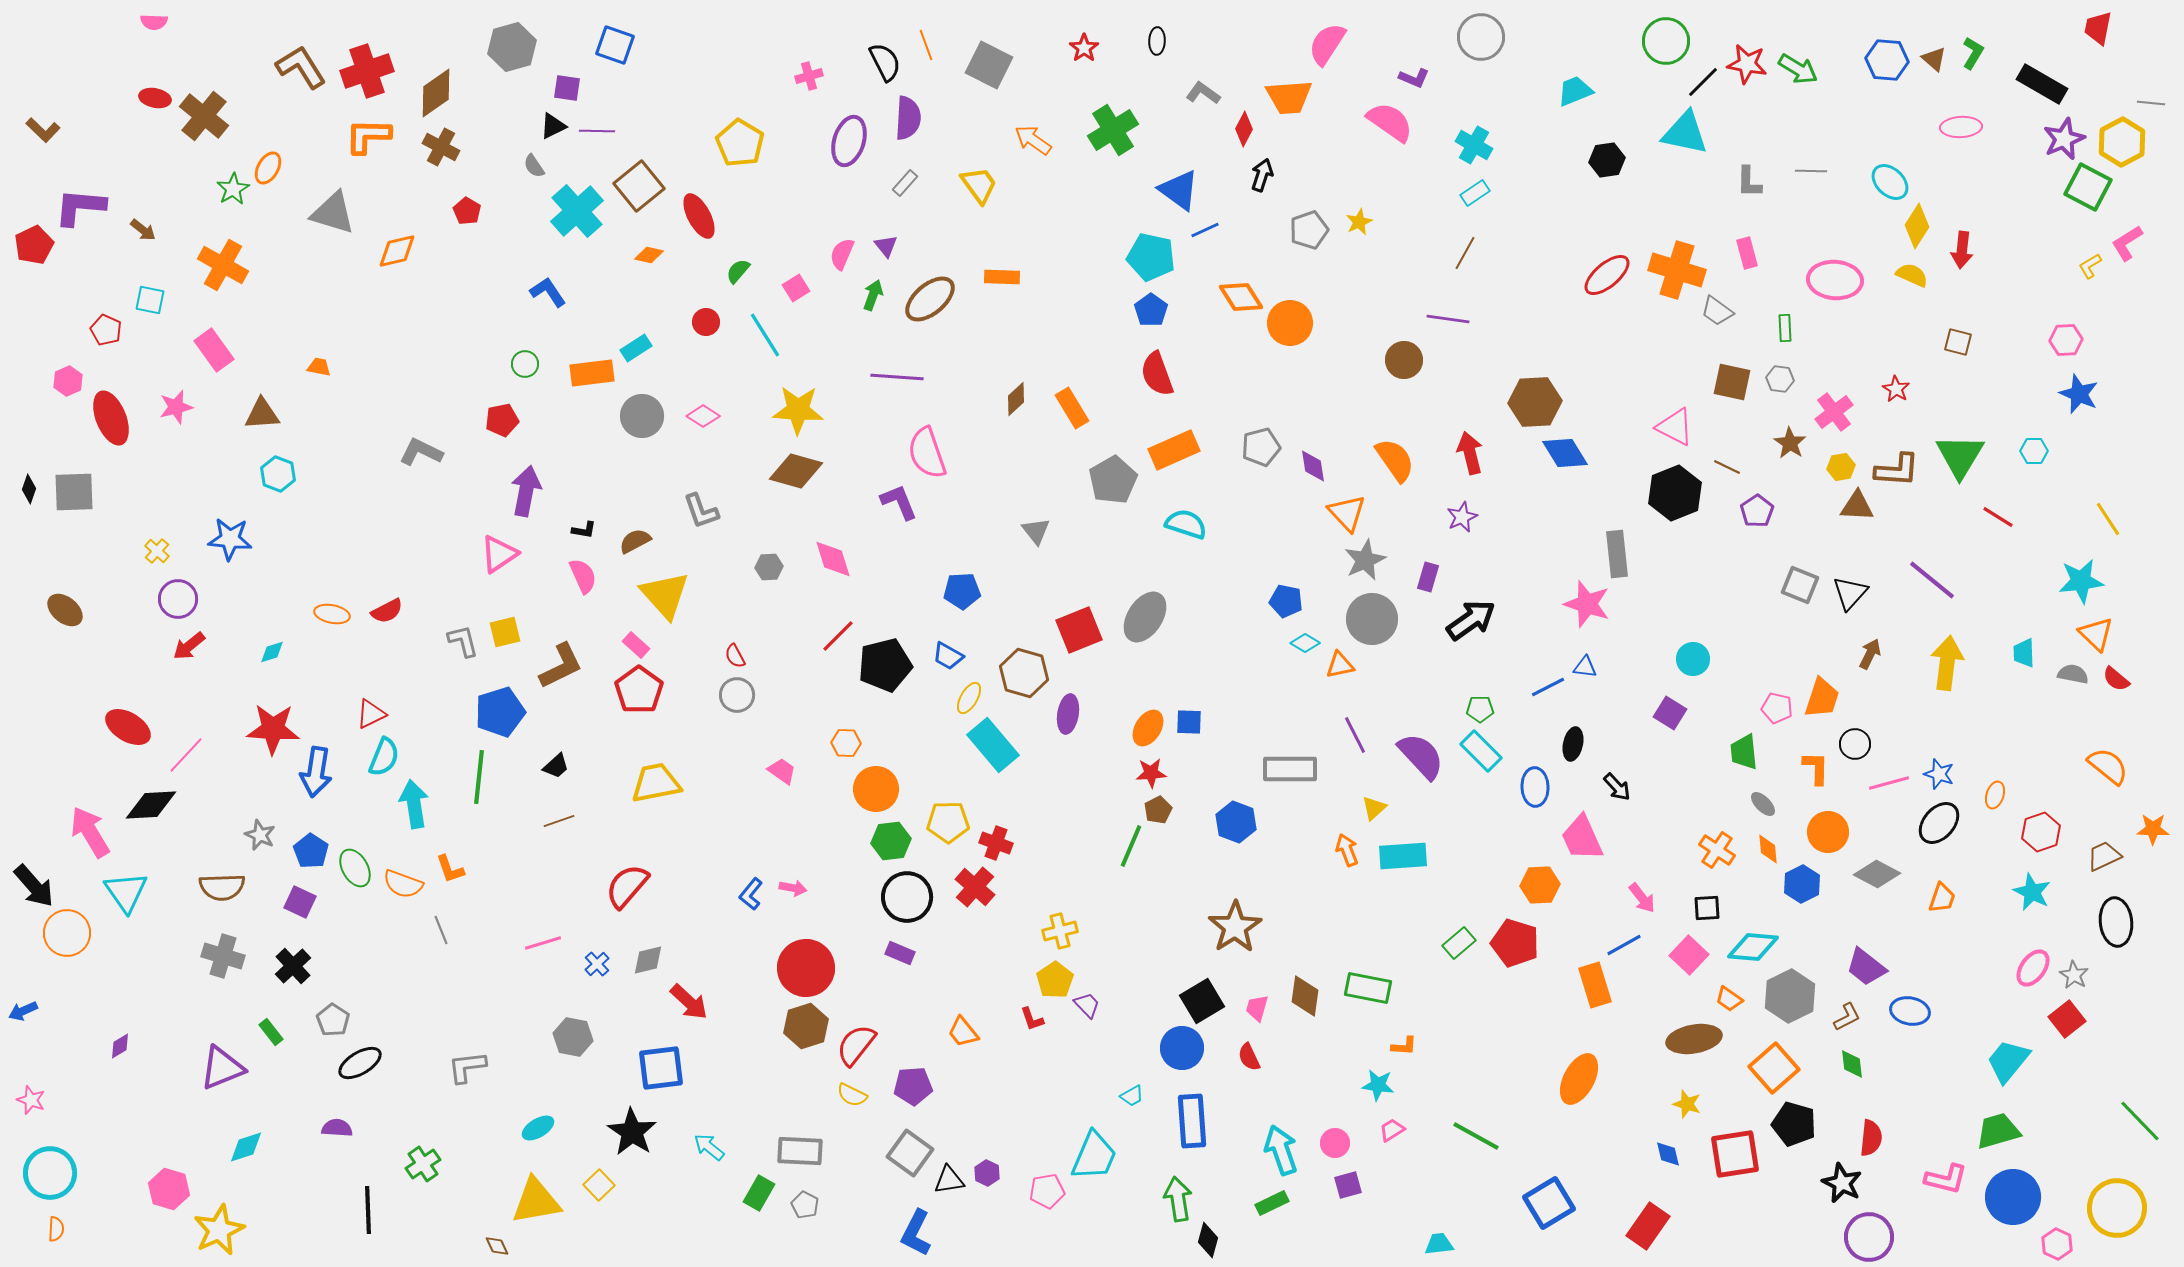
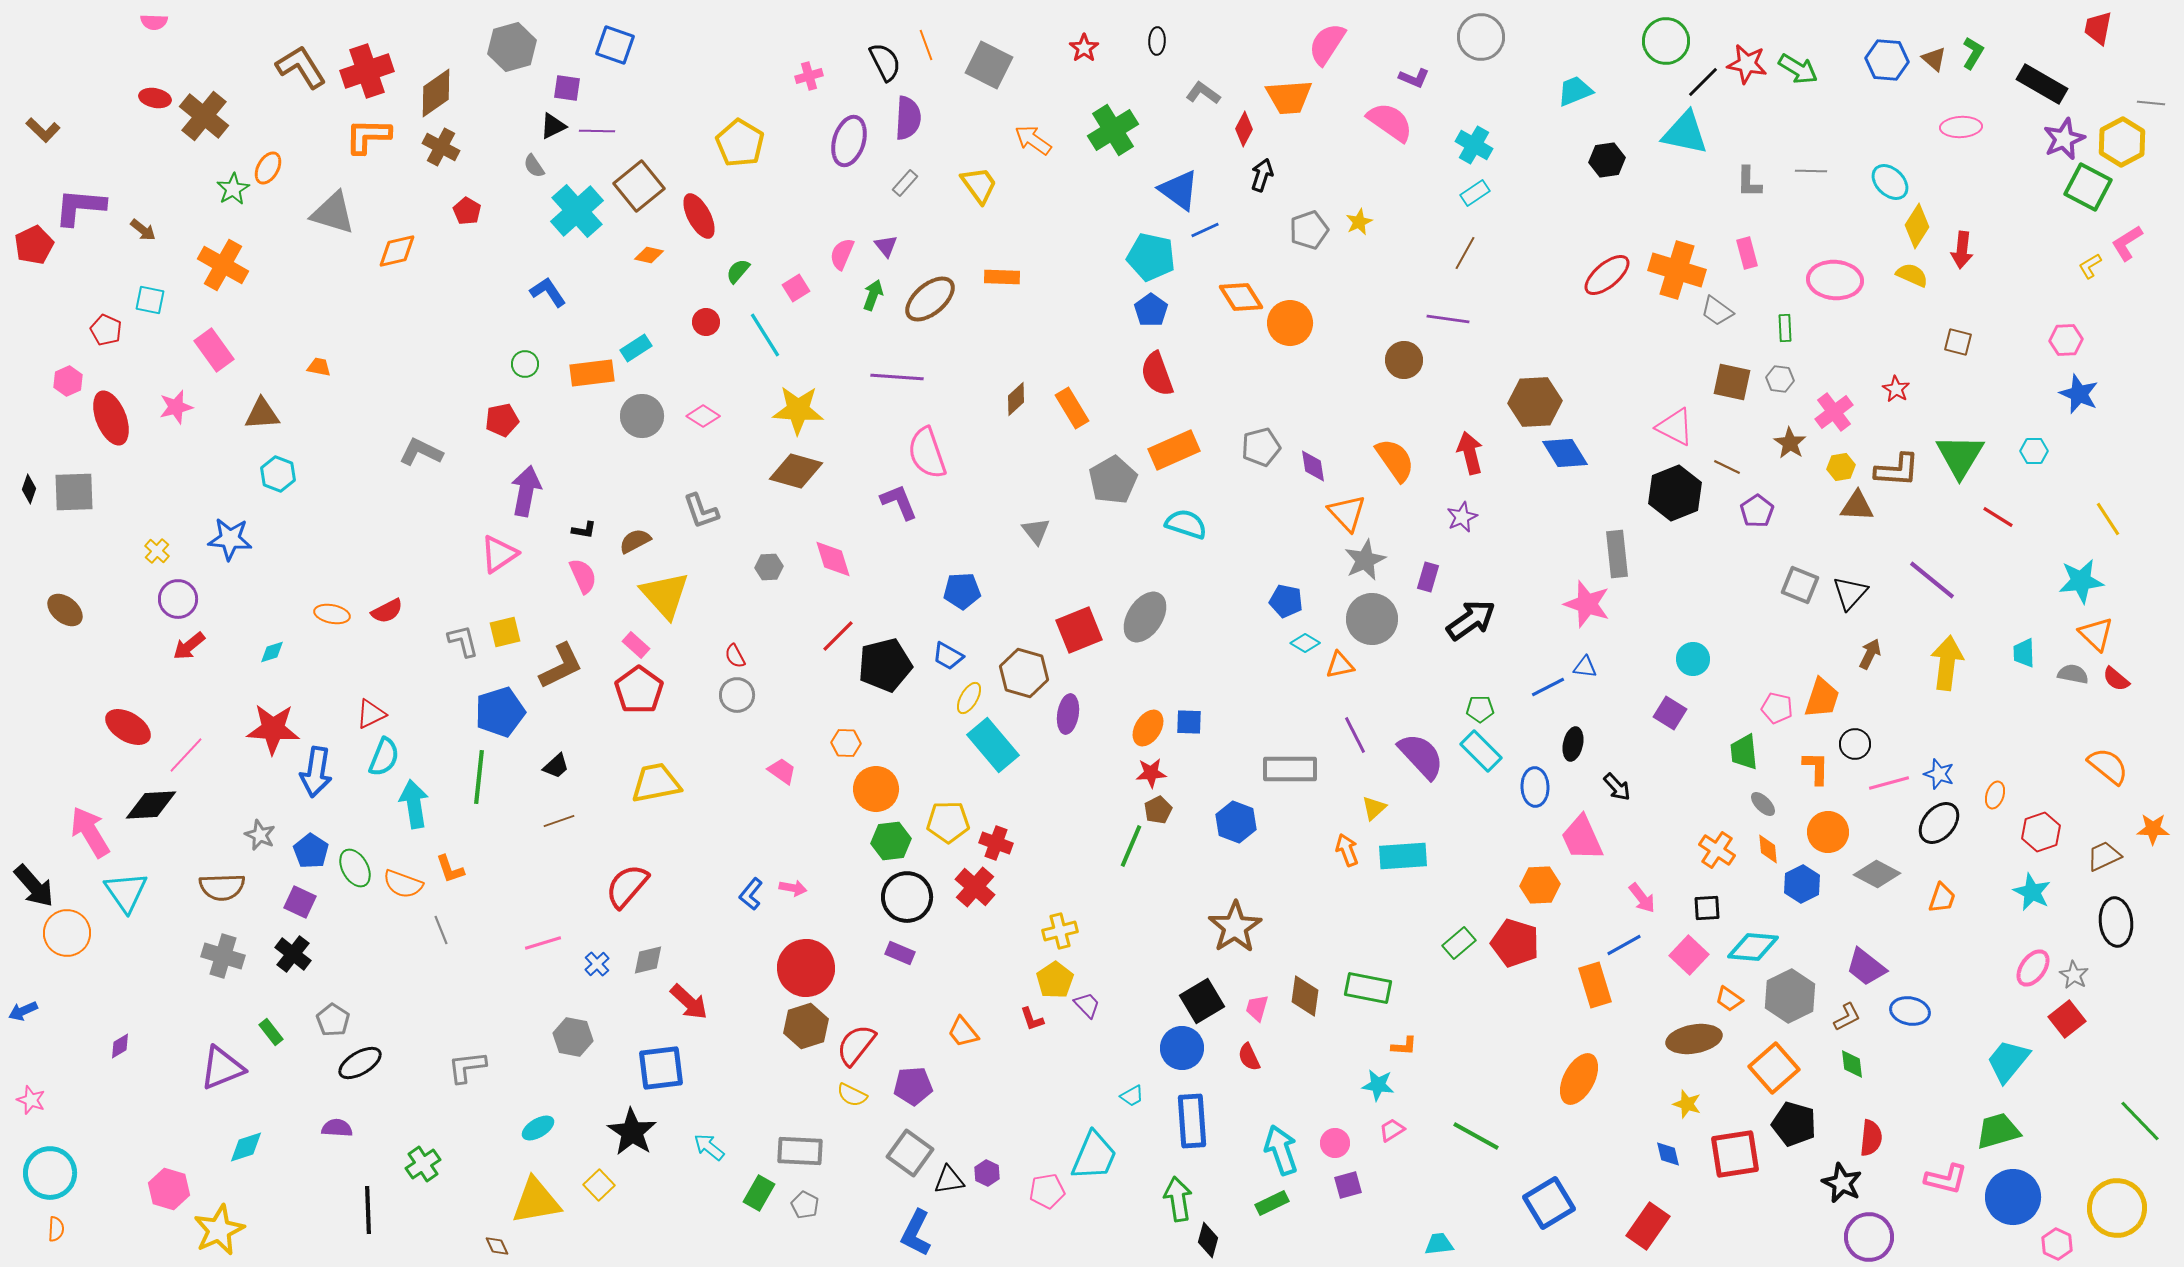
black cross at (293, 966): moved 12 px up; rotated 9 degrees counterclockwise
